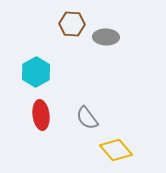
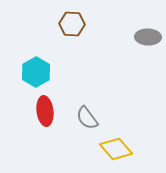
gray ellipse: moved 42 px right
red ellipse: moved 4 px right, 4 px up
yellow diamond: moved 1 px up
